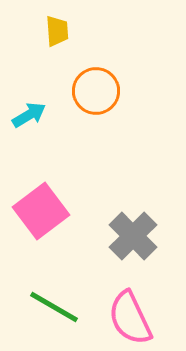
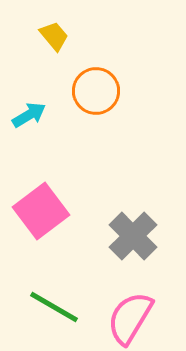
yellow trapezoid: moved 3 px left, 5 px down; rotated 36 degrees counterclockwise
pink semicircle: rotated 56 degrees clockwise
